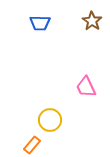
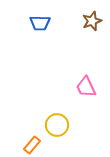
brown star: rotated 18 degrees clockwise
yellow circle: moved 7 px right, 5 px down
